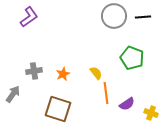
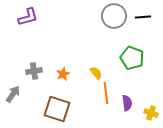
purple L-shape: moved 1 px left; rotated 20 degrees clockwise
purple semicircle: moved 1 px up; rotated 63 degrees counterclockwise
brown square: moved 1 px left
